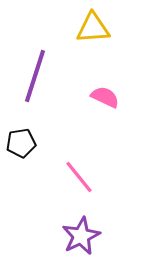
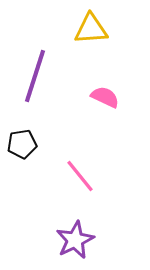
yellow triangle: moved 2 px left, 1 px down
black pentagon: moved 1 px right, 1 px down
pink line: moved 1 px right, 1 px up
purple star: moved 6 px left, 4 px down
